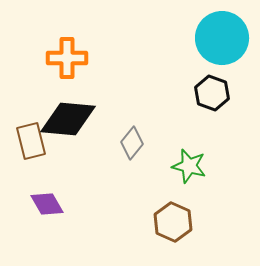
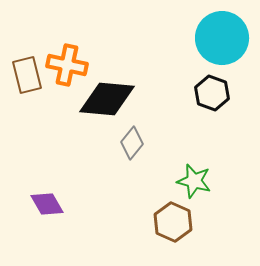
orange cross: moved 7 px down; rotated 12 degrees clockwise
black diamond: moved 39 px right, 20 px up
brown rectangle: moved 4 px left, 66 px up
green star: moved 5 px right, 15 px down
